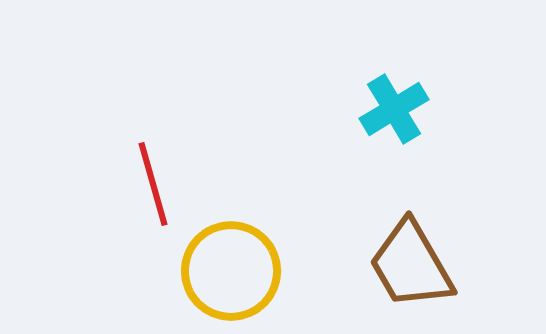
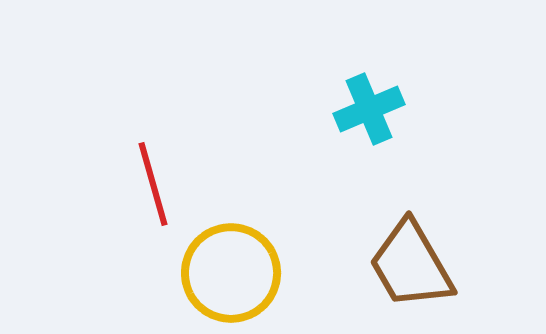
cyan cross: moved 25 px left; rotated 8 degrees clockwise
yellow circle: moved 2 px down
